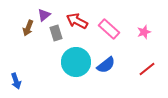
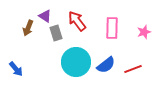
purple triangle: moved 1 px right, 1 px down; rotated 48 degrees counterclockwise
red arrow: rotated 25 degrees clockwise
pink rectangle: moved 3 px right, 1 px up; rotated 50 degrees clockwise
red line: moved 14 px left; rotated 18 degrees clockwise
blue arrow: moved 12 px up; rotated 21 degrees counterclockwise
